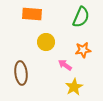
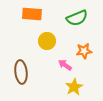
green semicircle: moved 4 px left, 1 px down; rotated 45 degrees clockwise
yellow circle: moved 1 px right, 1 px up
orange star: moved 1 px right, 1 px down
brown ellipse: moved 1 px up
